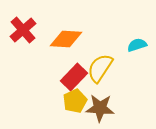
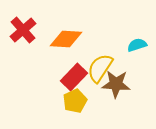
brown star: moved 16 px right, 24 px up
